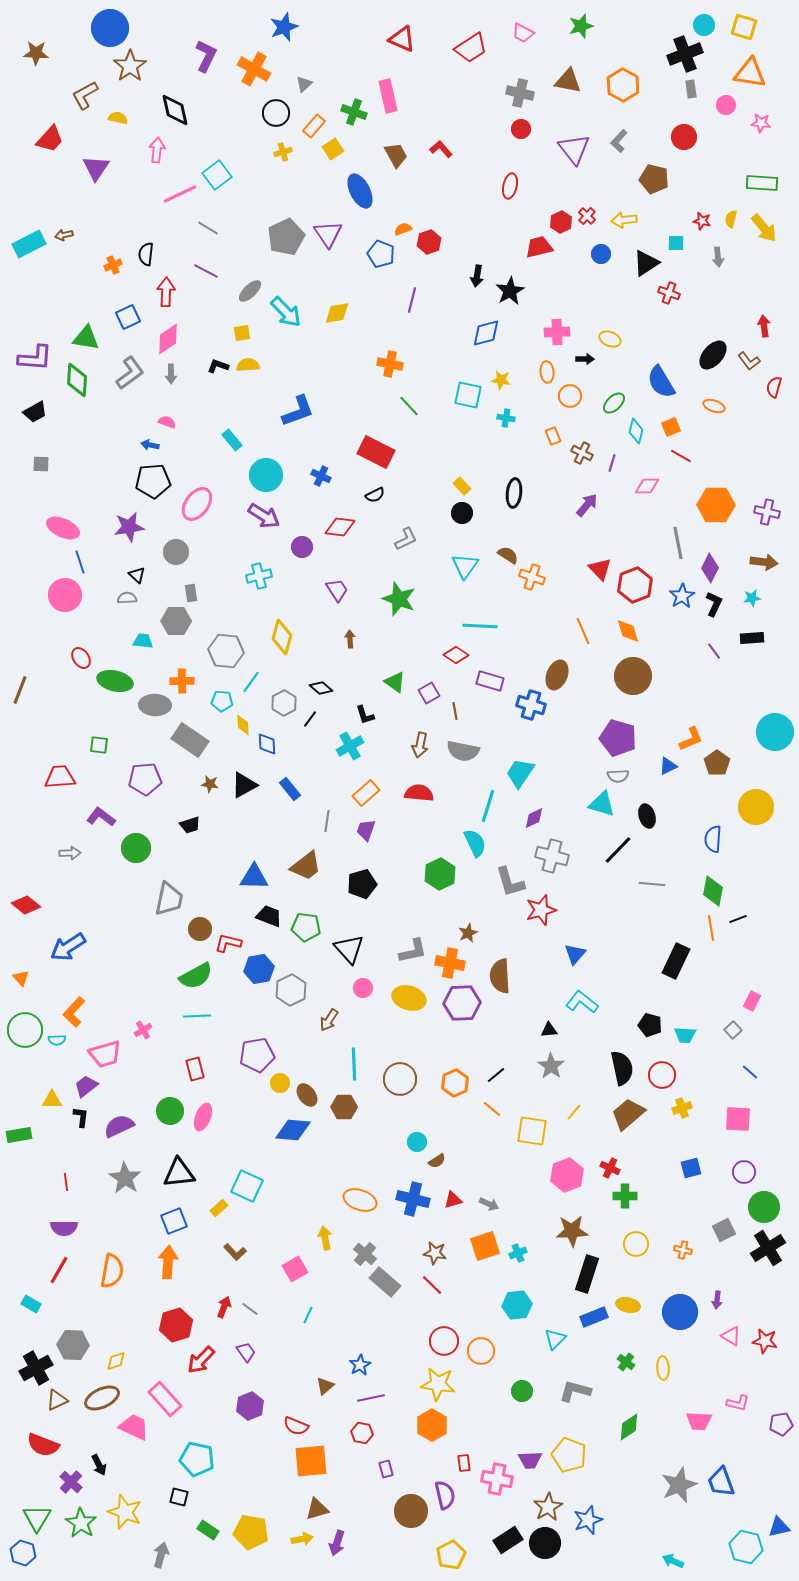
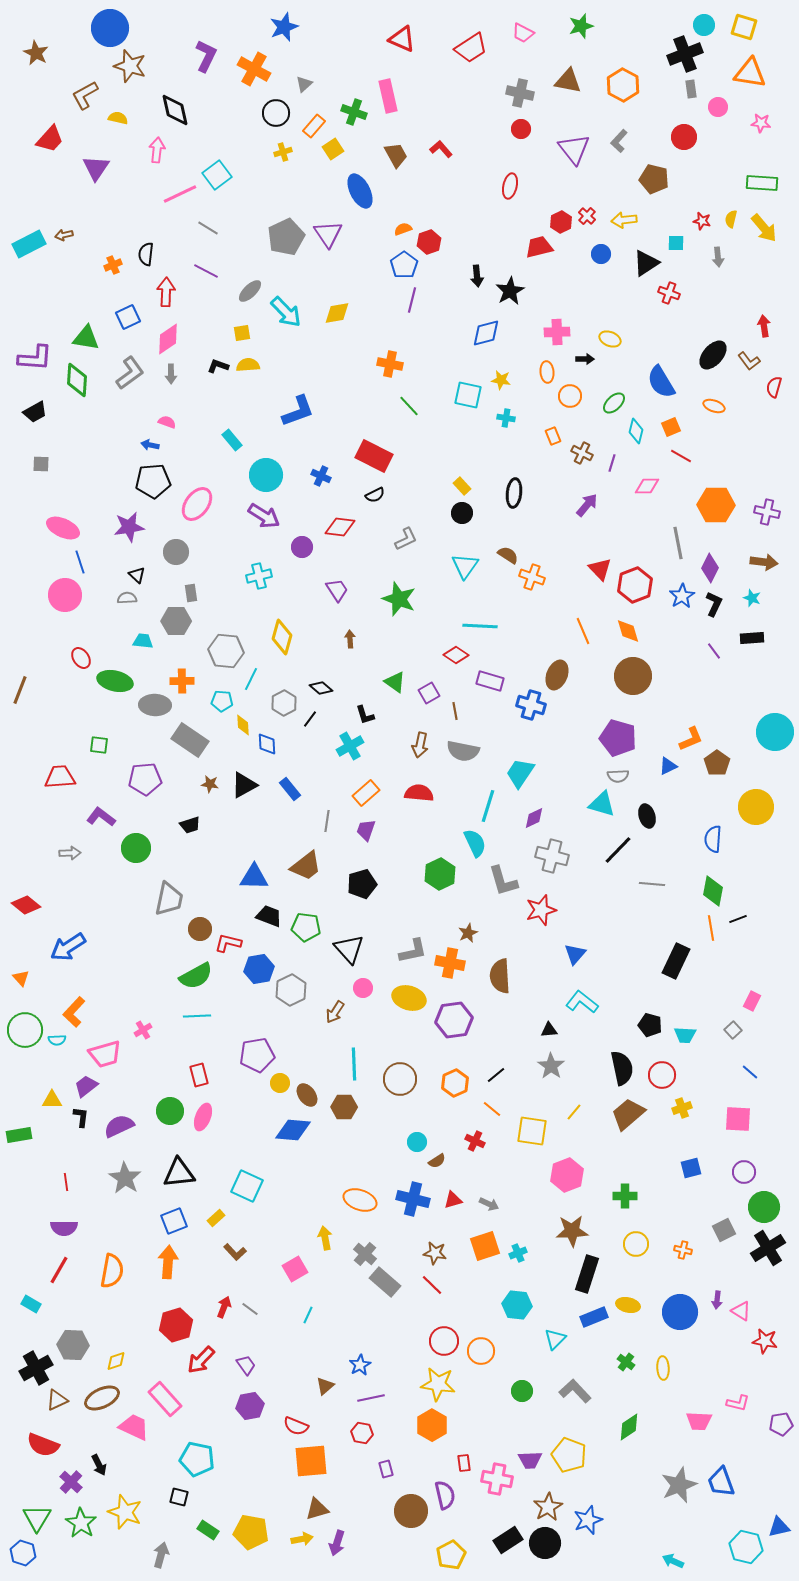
brown star at (36, 53): rotated 25 degrees clockwise
brown star at (130, 66): rotated 20 degrees counterclockwise
pink circle at (726, 105): moved 8 px left, 2 px down
blue pentagon at (381, 254): moved 23 px right, 11 px down; rotated 16 degrees clockwise
black arrow at (477, 276): rotated 15 degrees counterclockwise
red rectangle at (376, 452): moved 2 px left, 4 px down
cyan star at (752, 598): rotated 30 degrees clockwise
cyan line at (251, 682): moved 3 px up; rotated 10 degrees counterclockwise
gray L-shape at (510, 882): moved 7 px left, 1 px up
purple hexagon at (462, 1003): moved 8 px left, 17 px down; rotated 6 degrees counterclockwise
brown arrow at (329, 1020): moved 6 px right, 8 px up
red rectangle at (195, 1069): moved 4 px right, 6 px down
red cross at (610, 1168): moved 135 px left, 27 px up
yellow rectangle at (219, 1208): moved 3 px left, 10 px down
cyan hexagon at (517, 1305): rotated 12 degrees clockwise
pink triangle at (731, 1336): moved 10 px right, 25 px up
purple trapezoid at (246, 1352): moved 13 px down
gray L-shape at (575, 1391): rotated 32 degrees clockwise
purple hexagon at (250, 1406): rotated 12 degrees clockwise
